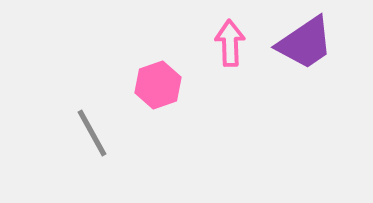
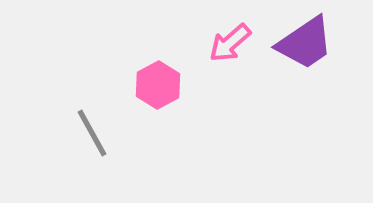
pink arrow: rotated 129 degrees counterclockwise
pink hexagon: rotated 9 degrees counterclockwise
